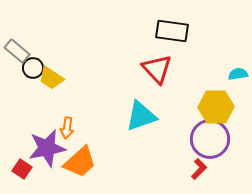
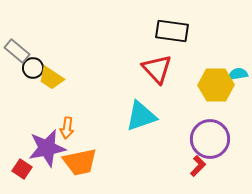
yellow hexagon: moved 22 px up
orange trapezoid: rotated 30 degrees clockwise
red L-shape: moved 1 px left, 3 px up
